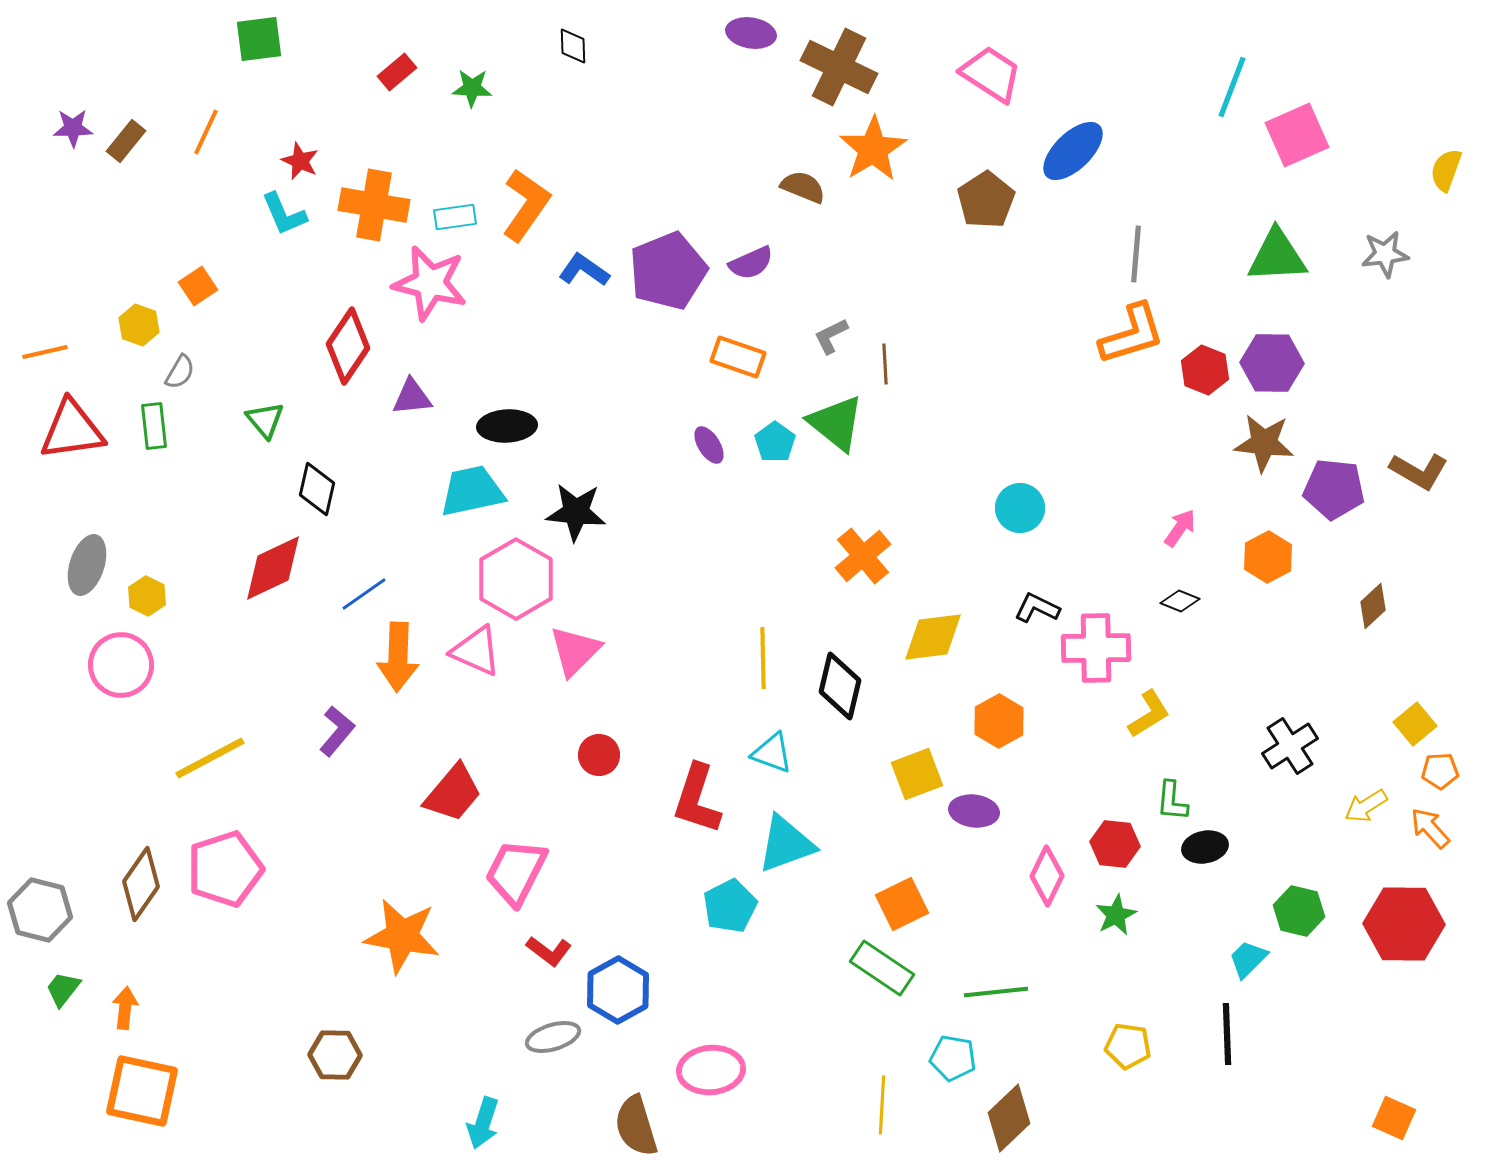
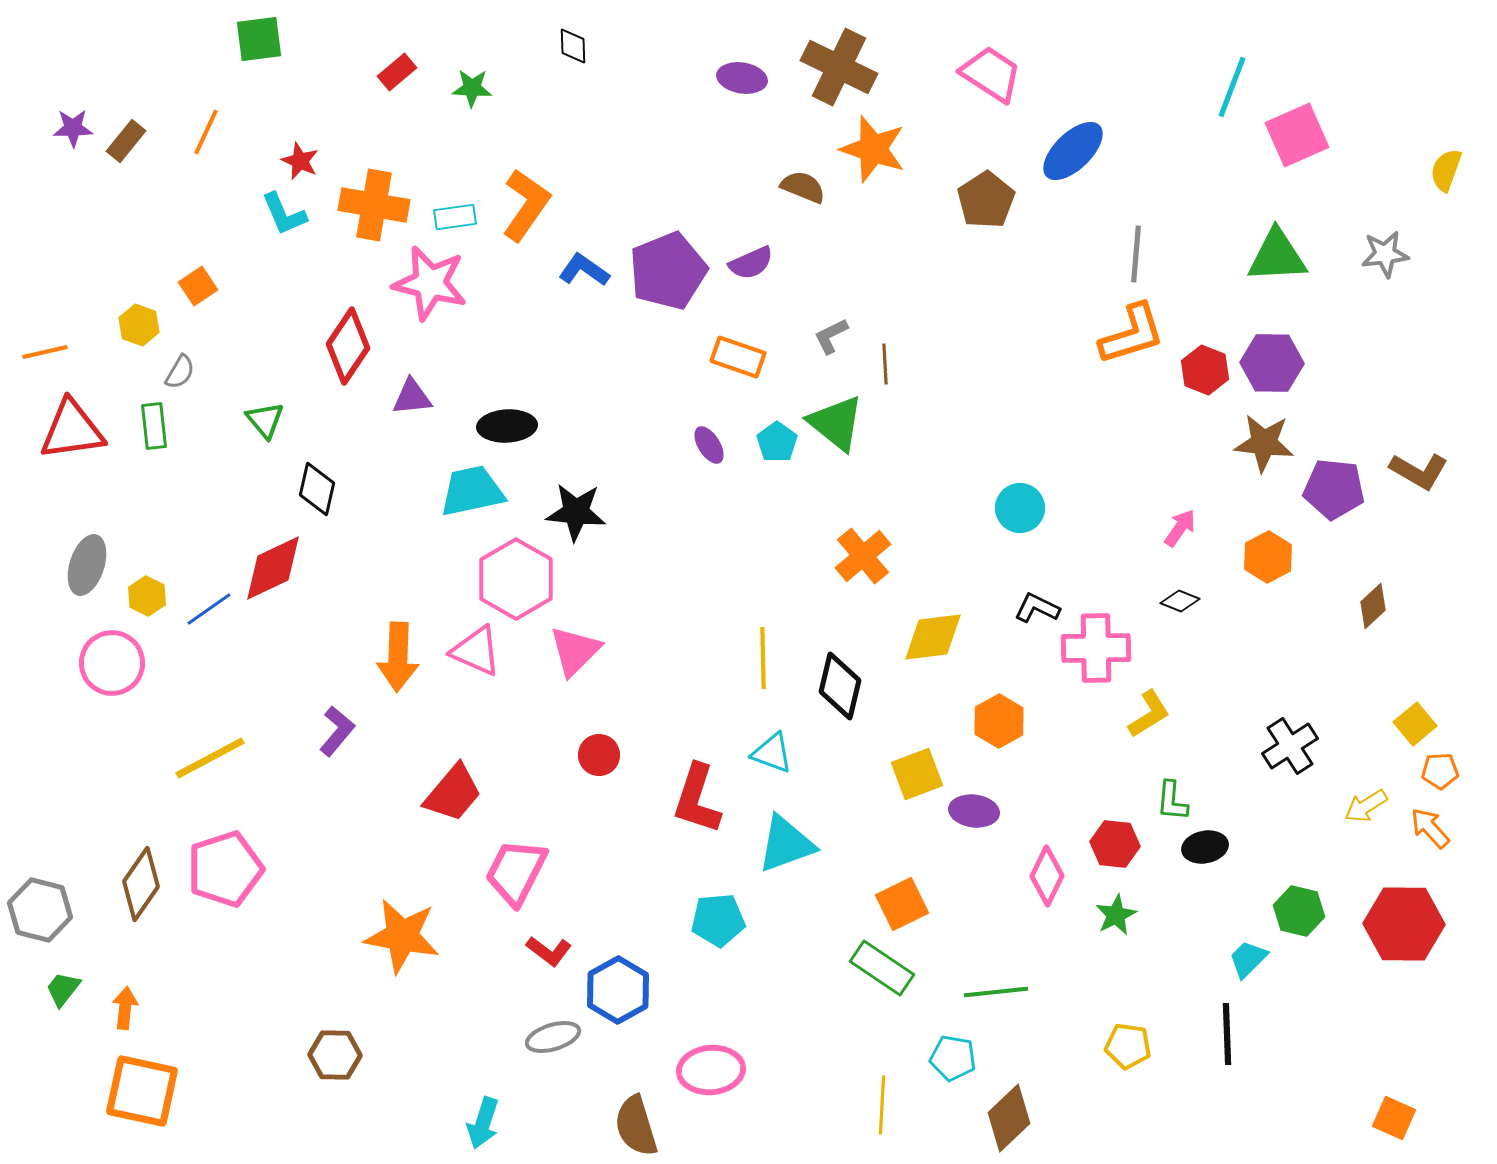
purple ellipse at (751, 33): moved 9 px left, 45 px down
orange star at (873, 149): rotated 22 degrees counterclockwise
cyan pentagon at (775, 442): moved 2 px right
blue line at (364, 594): moved 155 px left, 15 px down
pink circle at (121, 665): moved 9 px left, 2 px up
cyan pentagon at (730, 906): moved 12 px left, 14 px down; rotated 22 degrees clockwise
